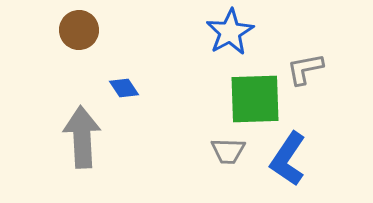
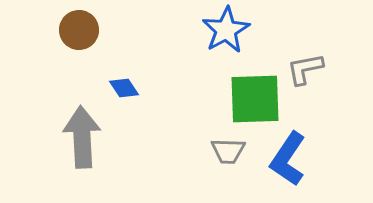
blue star: moved 4 px left, 2 px up
